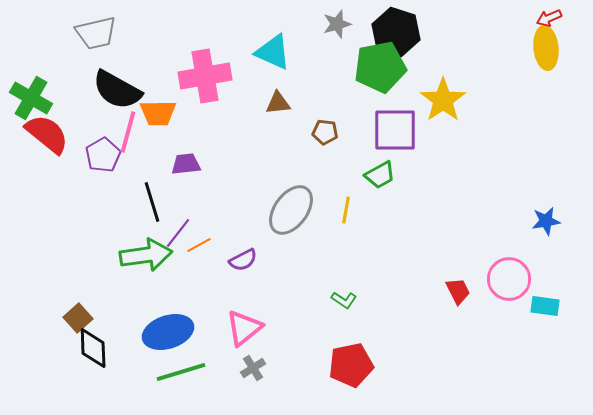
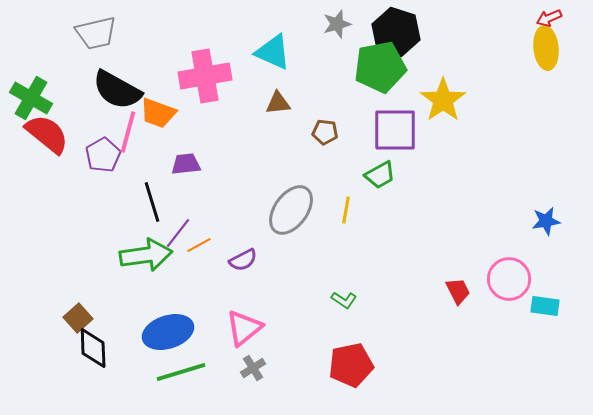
orange trapezoid: rotated 21 degrees clockwise
